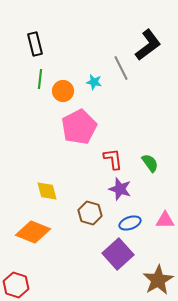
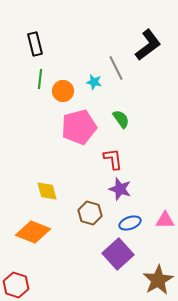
gray line: moved 5 px left
pink pentagon: rotated 12 degrees clockwise
green semicircle: moved 29 px left, 44 px up
